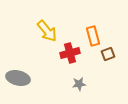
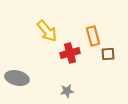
brown square: rotated 16 degrees clockwise
gray ellipse: moved 1 px left
gray star: moved 12 px left, 7 px down
